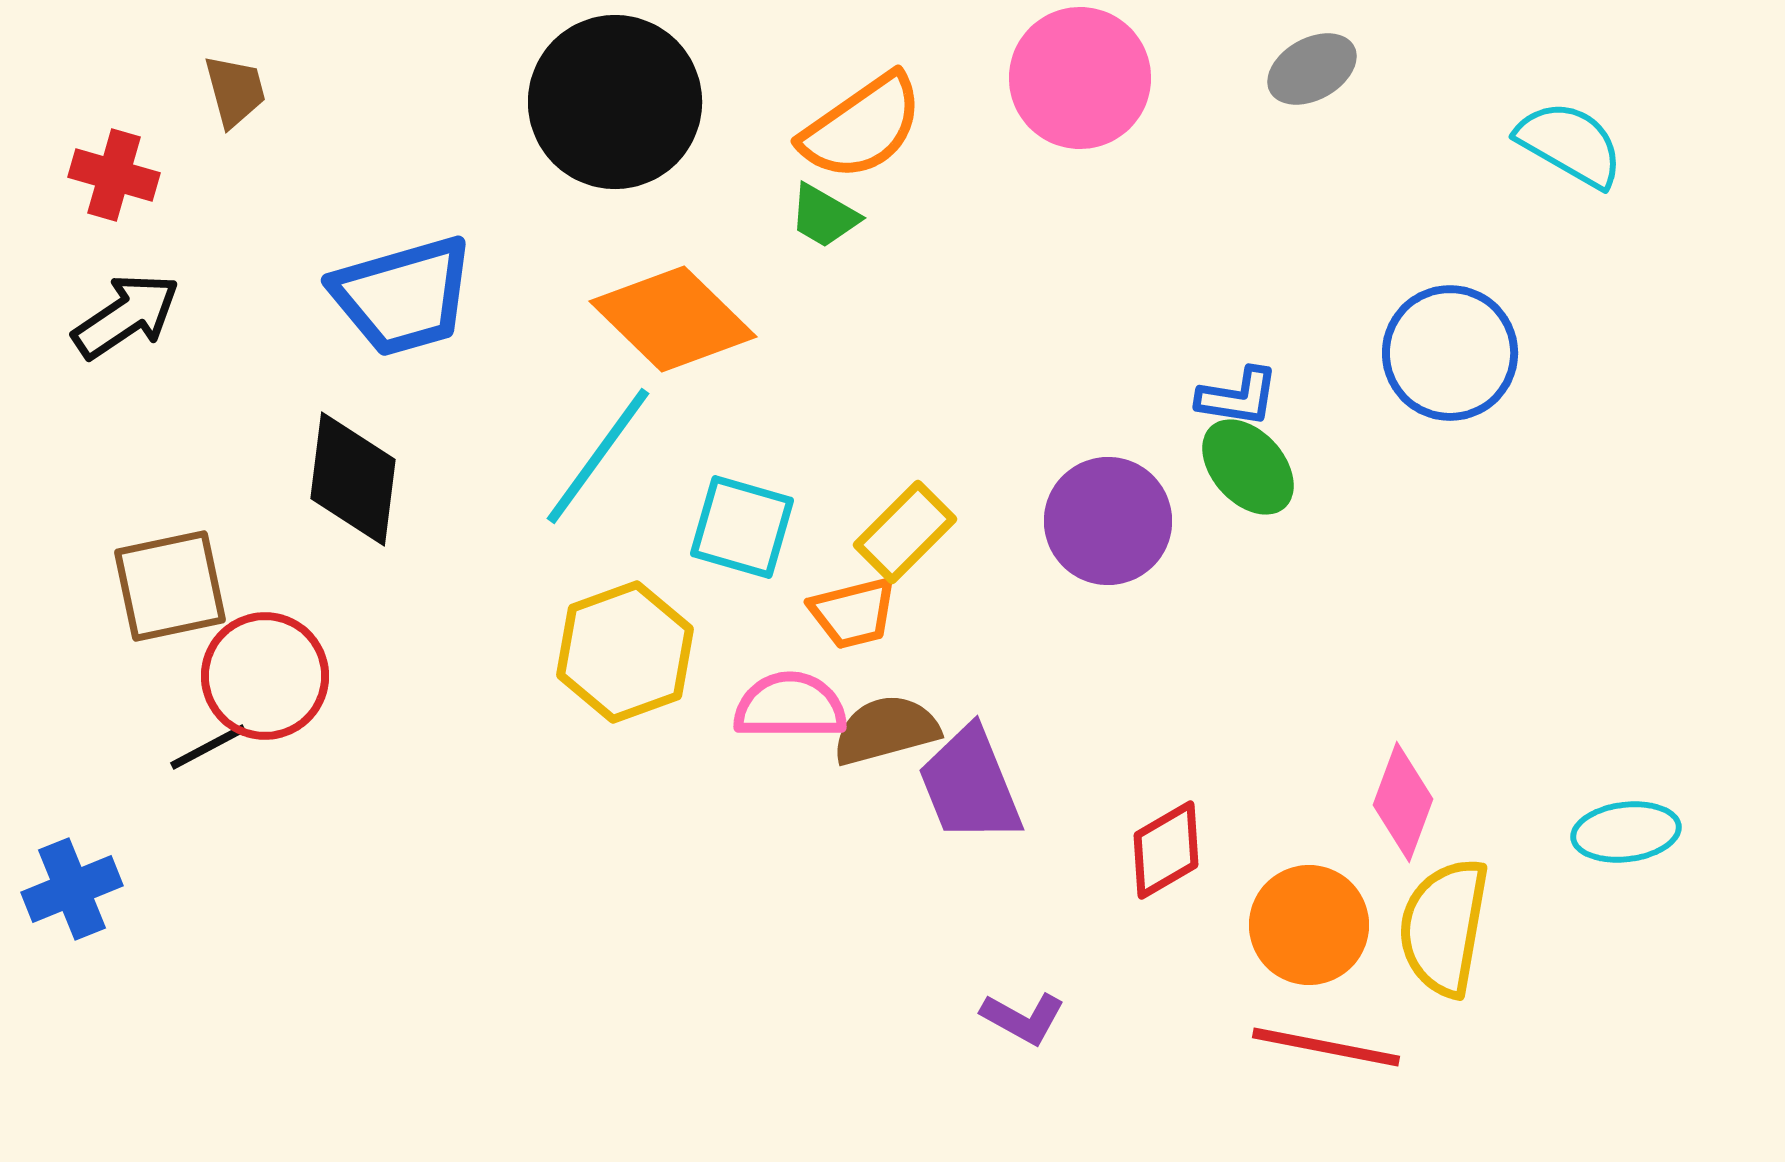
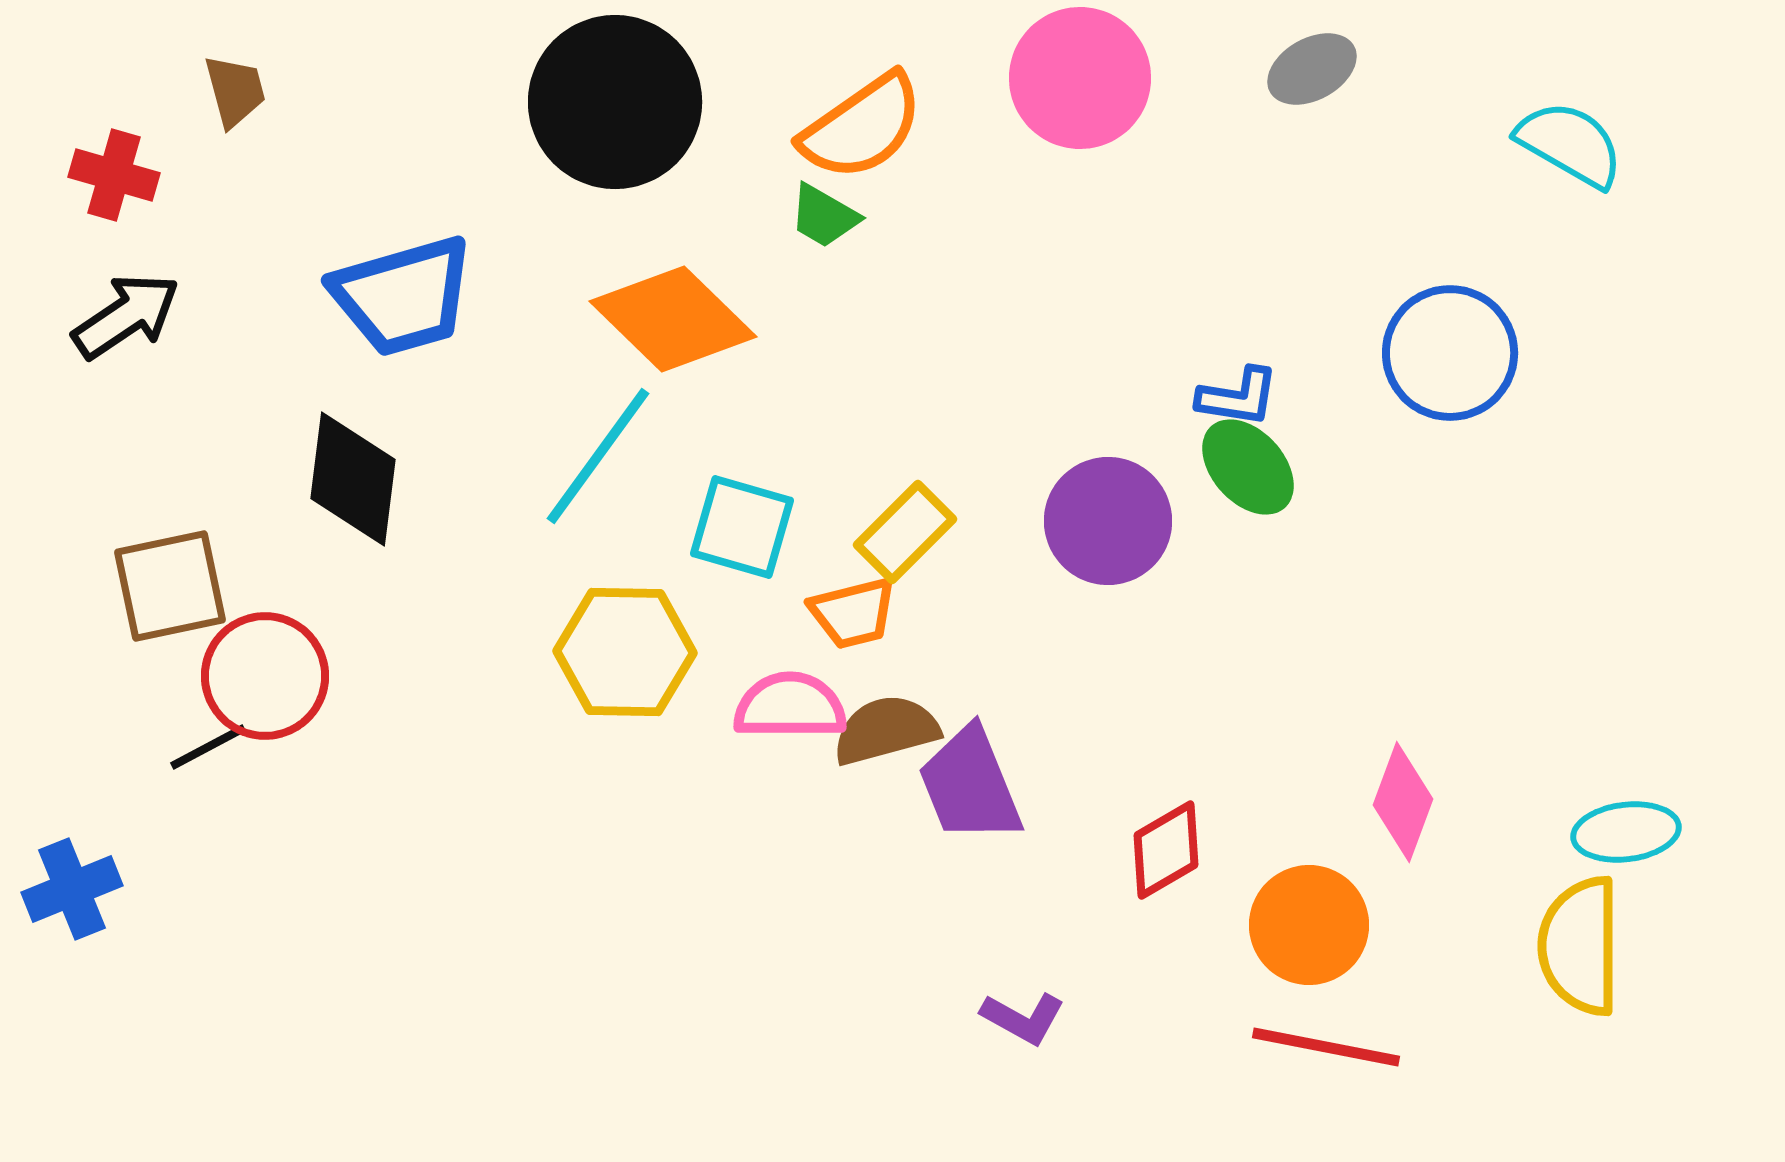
yellow hexagon: rotated 21 degrees clockwise
yellow semicircle: moved 136 px right, 19 px down; rotated 10 degrees counterclockwise
